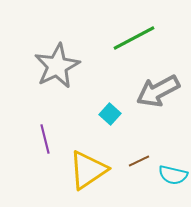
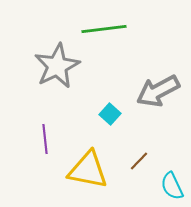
green line: moved 30 px left, 9 px up; rotated 21 degrees clockwise
purple line: rotated 8 degrees clockwise
brown line: rotated 20 degrees counterclockwise
yellow triangle: rotated 45 degrees clockwise
cyan semicircle: moved 1 px left, 11 px down; rotated 52 degrees clockwise
